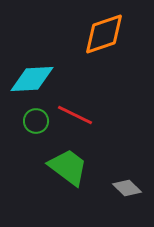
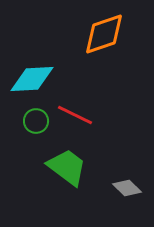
green trapezoid: moved 1 px left
